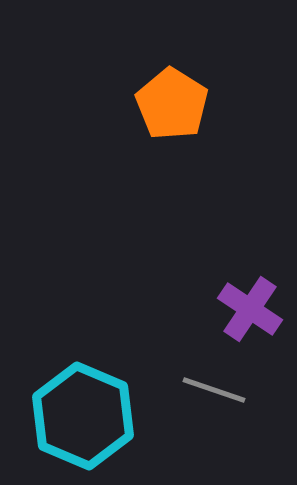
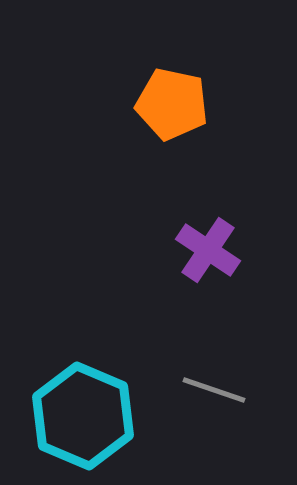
orange pentagon: rotated 20 degrees counterclockwise
purple cross: moved 42 px left, 59 px up
